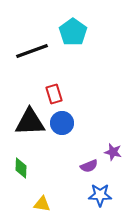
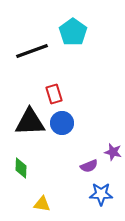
blue star: moved 1 px right, 1 px up
